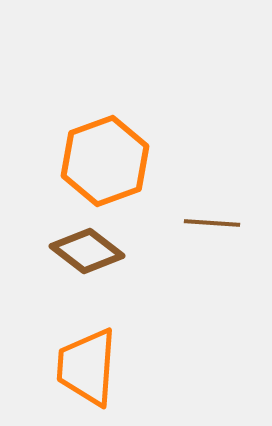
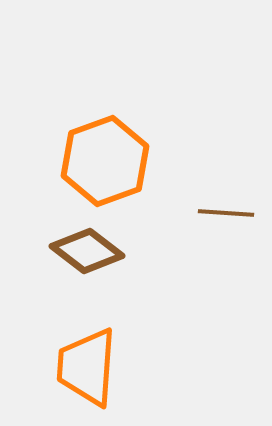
brown line: moved 14 px right, 10 px up
